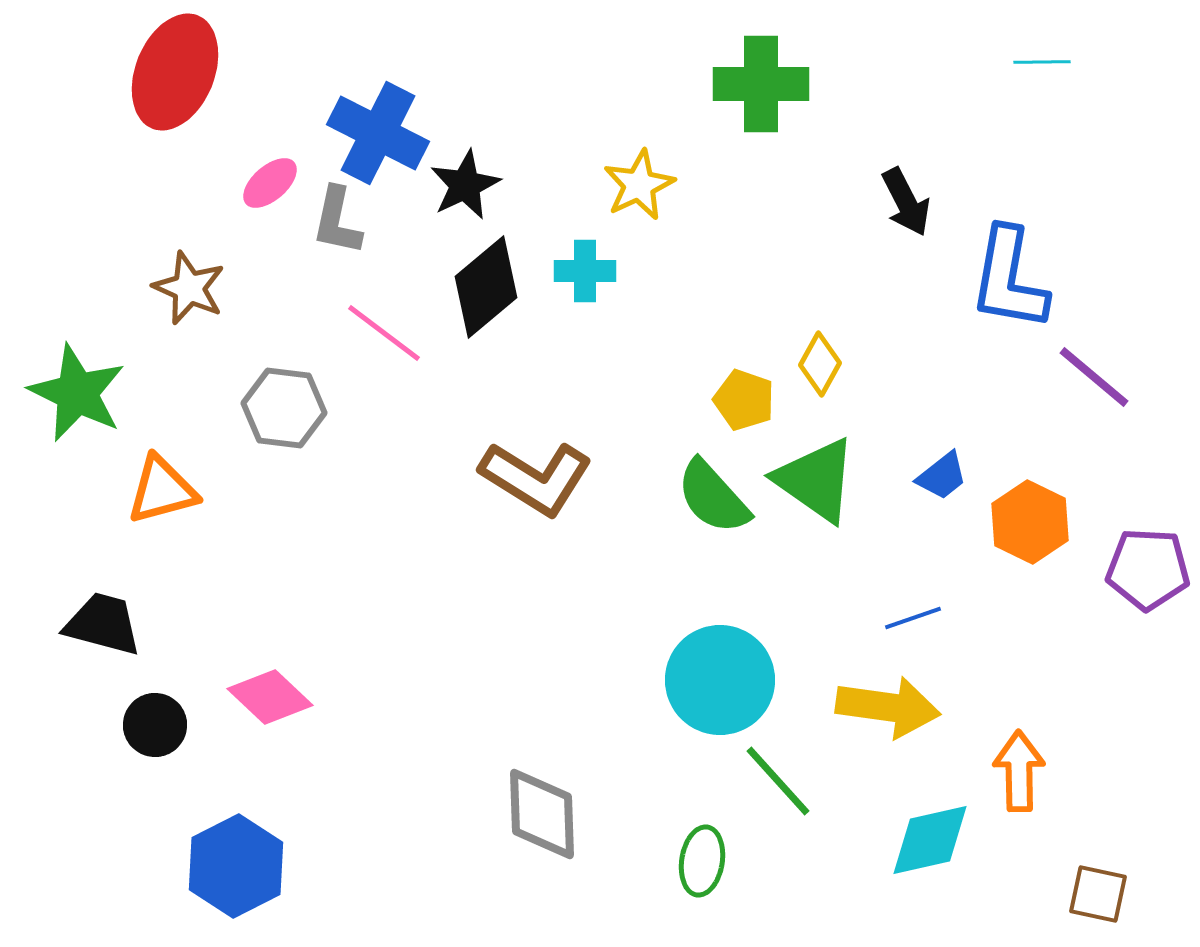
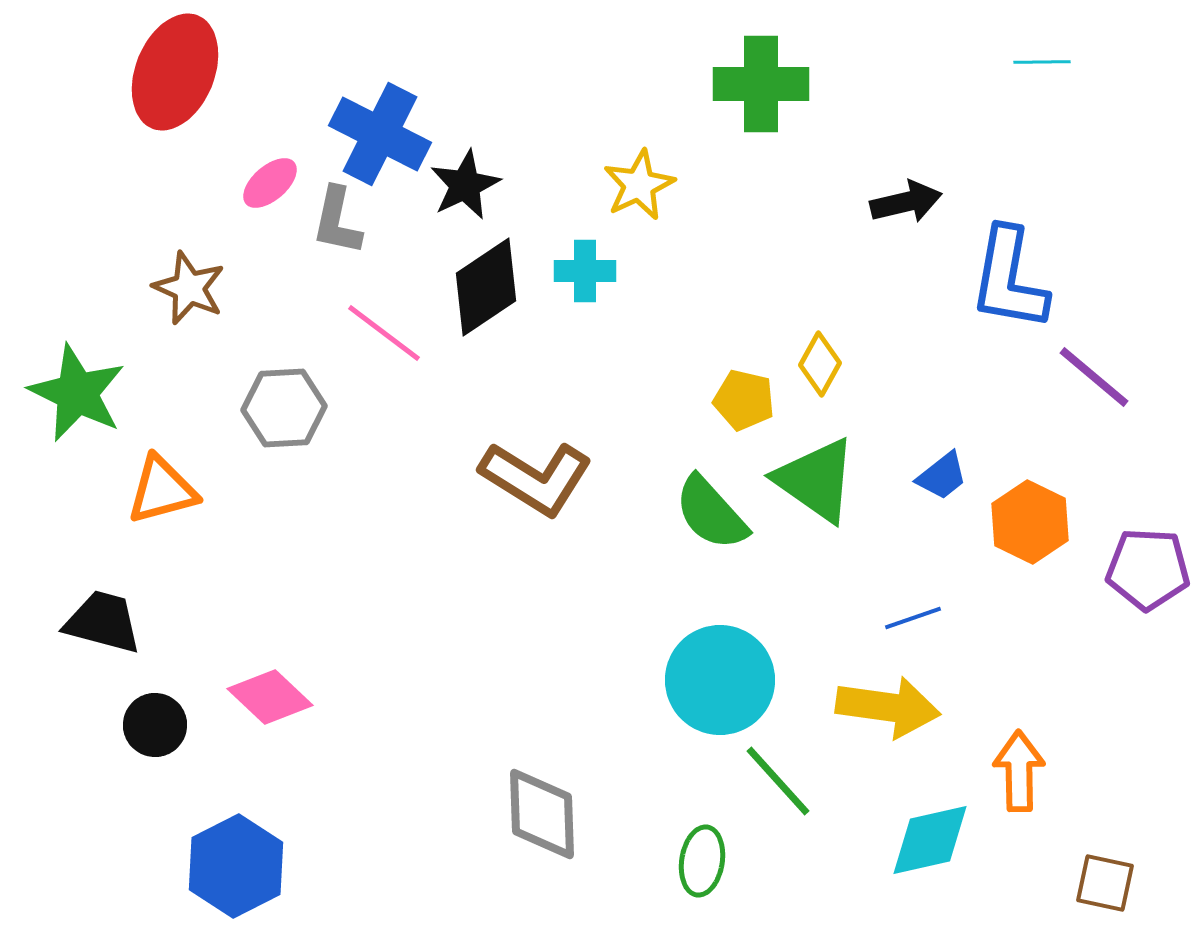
blue cross: moved 2 px right, 1 px down
black arrow: rotated 76 degrees counterclockwise
black diamond: rotated 6 degrees clockwise
yellow pentagon: rotated 6 degrees counterclockwise
gray hexagon: rotated 10 degrees counterclockwise
green semicircle: moved 2 px left, 16 px down
black trapezoid: moved 2 px up
brown square: moved 7 px right, 11 px up
